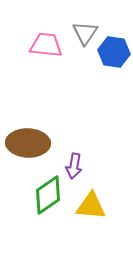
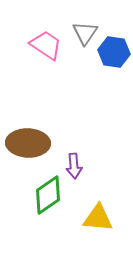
pink trapezoid: rotated 28 degrees clockwise
purple arrow: rotated 15 degrees counterclockwise
yellow triangle: moved 7 px right, 12 px down
